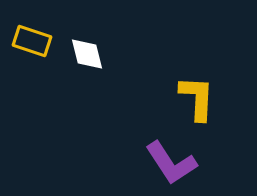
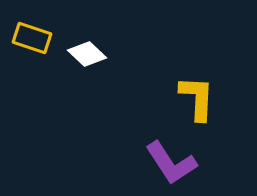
yellow rectangle: moved 3 px up
white diamond: rotated 33 degrees counterclockwise
